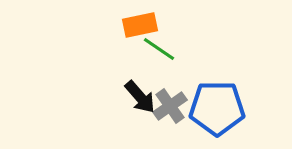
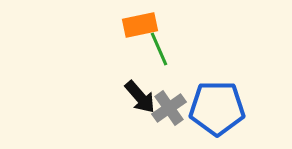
green line: rotated 32 degrees clockwise
gray cross: moved 1 px left, 2 px down
